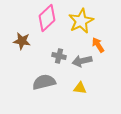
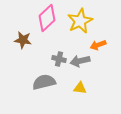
yellow star: moved 1 px left
brown star: moved 1 px right, 1 px up
orange arrow: rotated 77 degrees counterclockwise
gray cross: moved 3 px down
gray arrow: moved 2 px left
